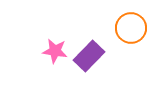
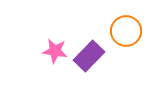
orange circle: moved 5 px left, 3 px down
